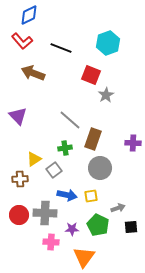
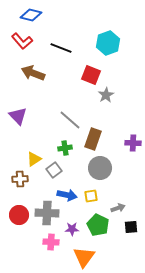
blue diamond: moved 2 px right; rotated 40 degrees clockwise
gray cross: moved 2 px right
